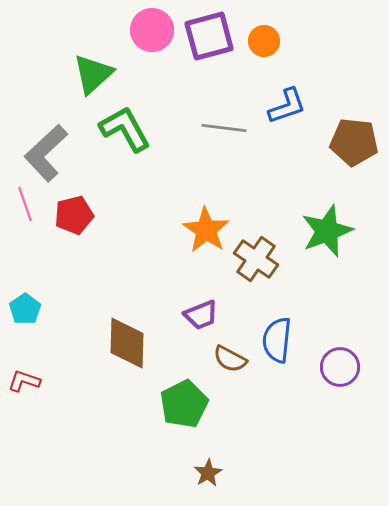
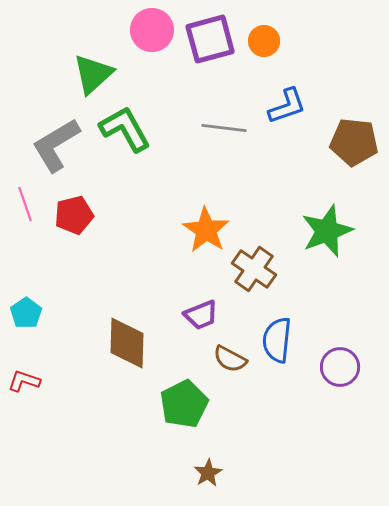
purple square: moved 1 px right, 3 px down
gray L-shape: moved 10 px right, 8 px up; rotated 12 degrees clockwise
brown cross: moved 2 px left, 10 px down
cyan pentagon: moved 1 px right, 4 px down
